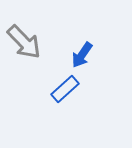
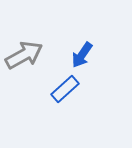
gray arrow: moved 13 px down; rotated 75 degrees counterclockwise
